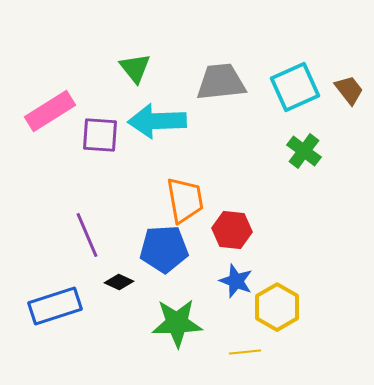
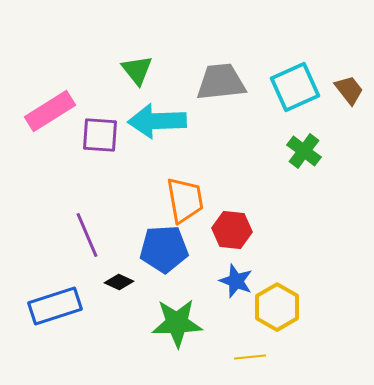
green triangle: moved 2 px right, 2 px down
yellow line: moved 5 px right, 5 px down
